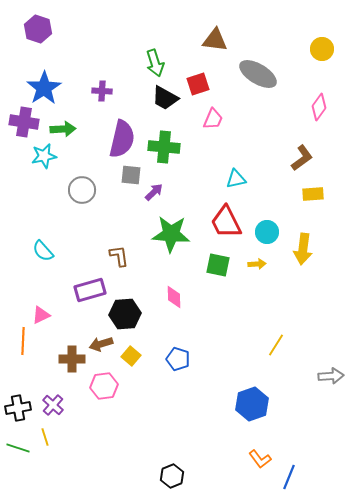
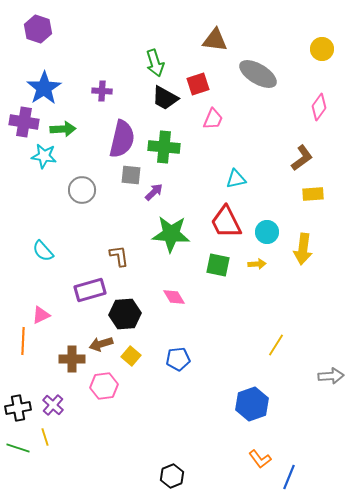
cyan star at (44, 156): rotated 20 degrees clockwise
pink diamond at (174, 297): rotated 30 degrees counterclockwise
blue pentagon at (178, 359): rotated 25 degrees counterclockwise
